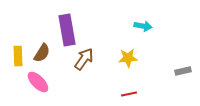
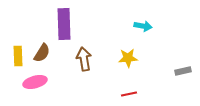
purple rectangle: moved 3 px left, 6 px up; rotated 8 degrees clockwise
brown arrow: rotated 45 degrees counterclockwise
pink ellipse: moved 3 px left; rotated 60 degrees counterclockwise
